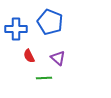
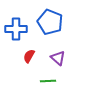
red semicircle: rotated 56 degrees clockwise
green line: moved 4 px right, 3 px down
